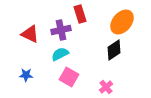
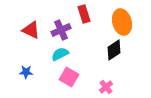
red rectangle: moved 4 px right
orange ellipse: rotated 55 degrees counterclockwise
purple cross: rotated 12 degrees counterclockwise
red triangle: moved 1 px right, 4 px up
blue star: moved 3 px up
